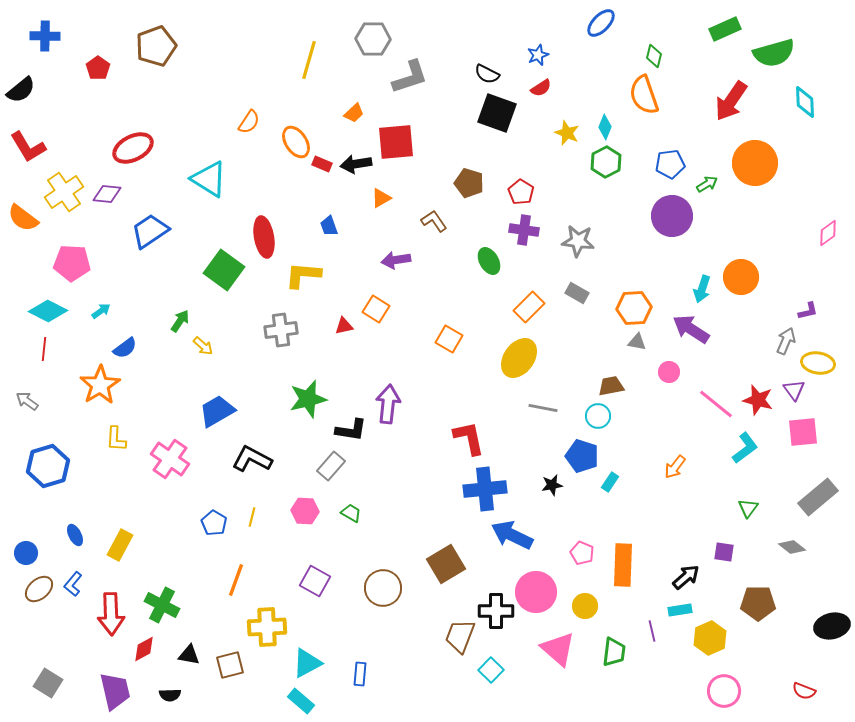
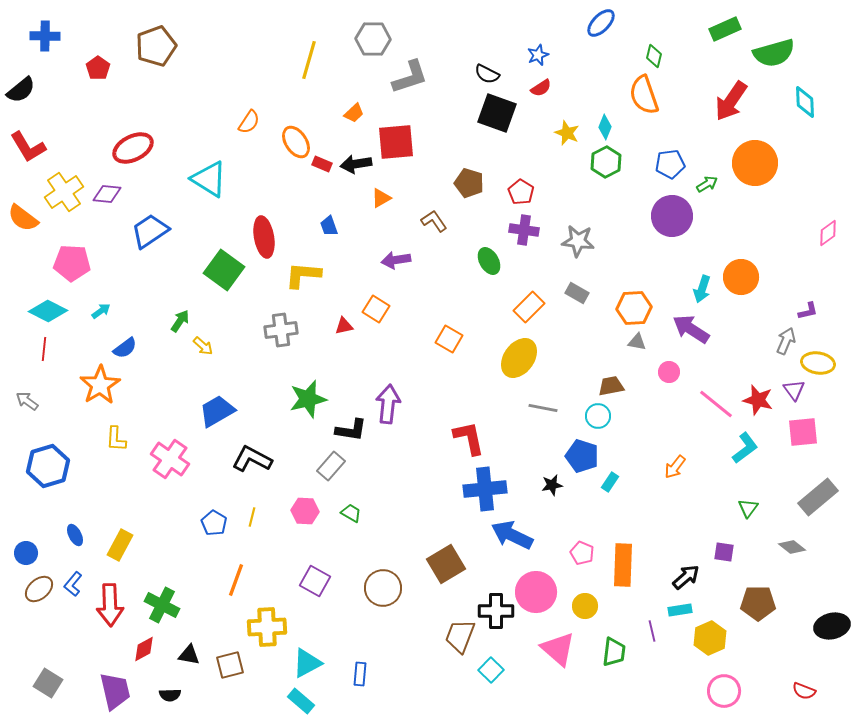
red arrow at (111, 614): moved 1 px left, 9 px up
